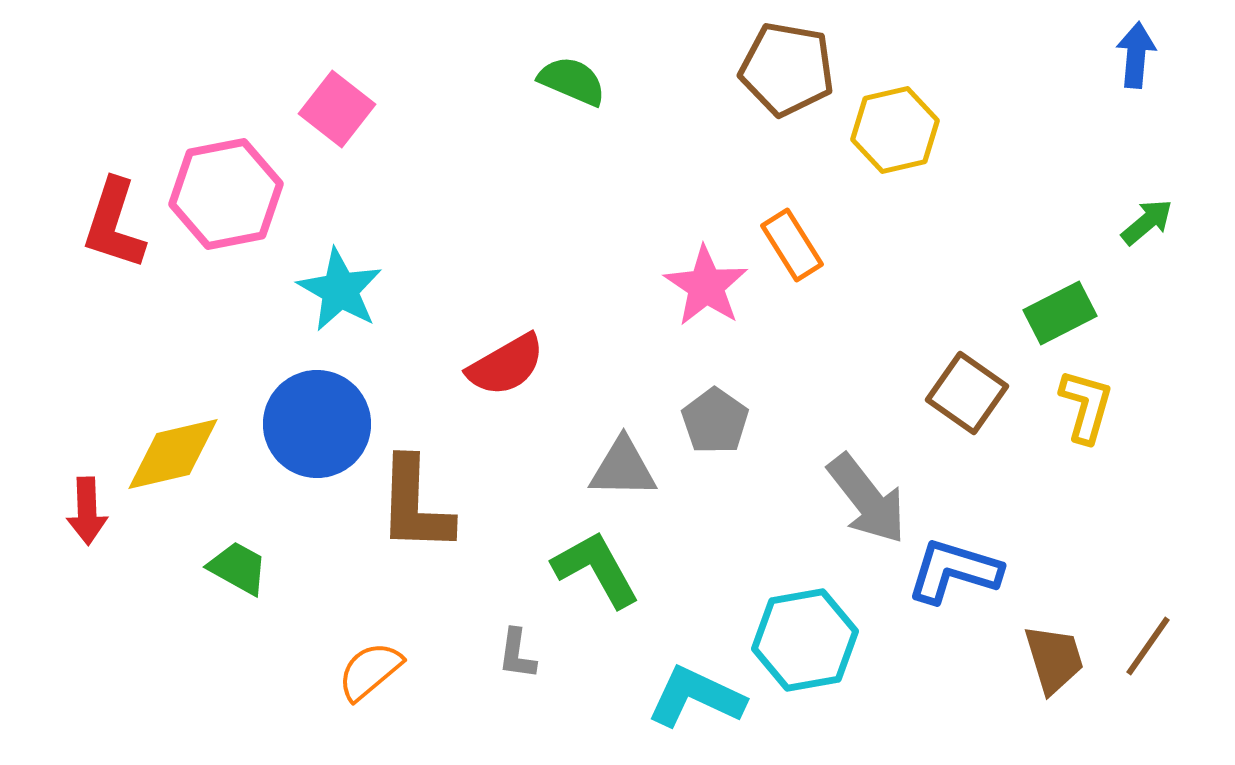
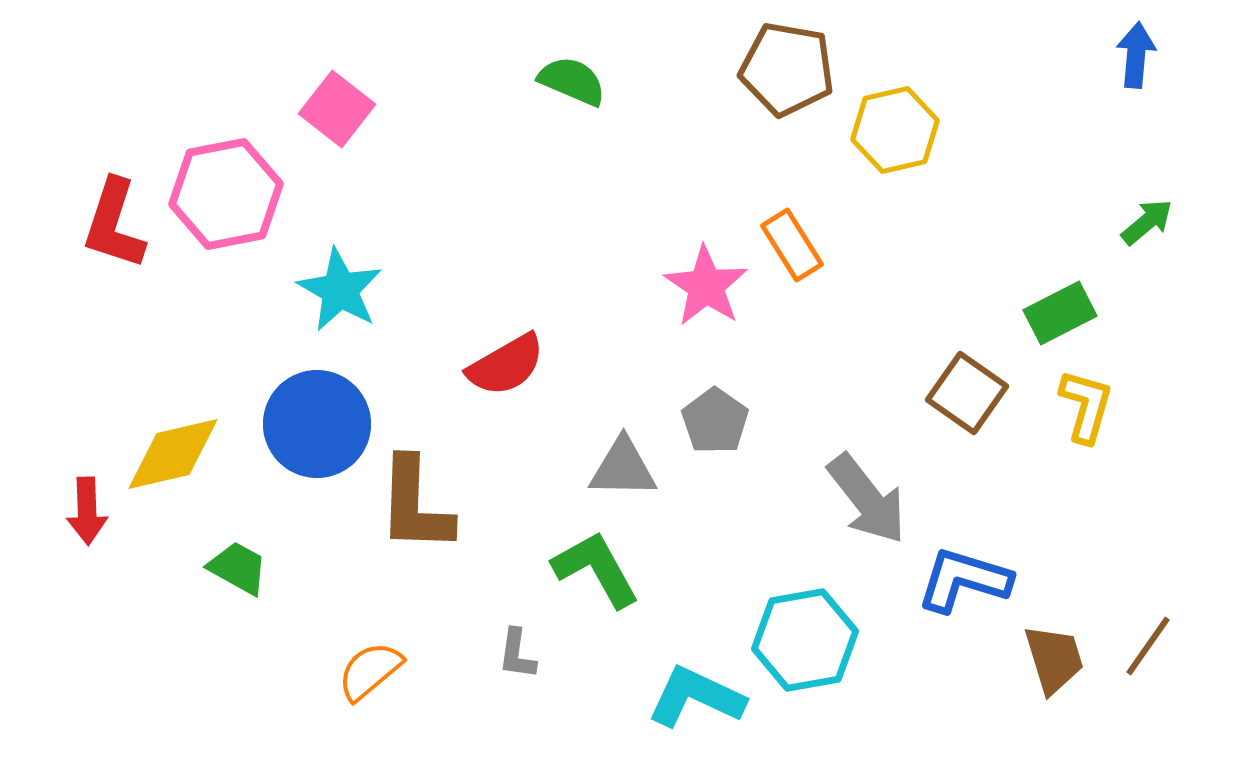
blue L-shape: moved 10 px right, 9 px down
